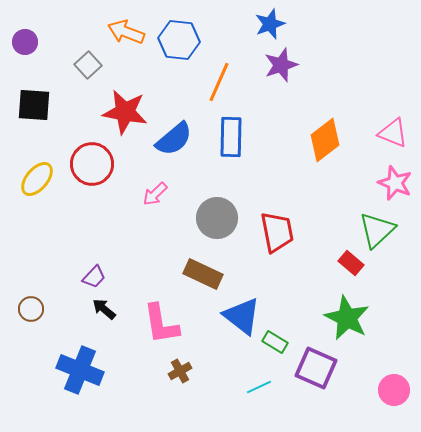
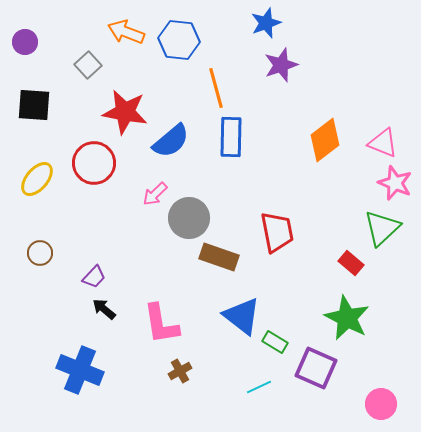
blue star: moved 4 px left, 1 px up
orange line: moved 3 px left, 6 px down; rotated 39 degrees counterclockwise
pink triangle: moved 10 px left, 10 px down
blue semicircle: moved 3 px left, 2 px down
red circle: moved 2 px right, 1 px up
gray circle: moved 28 px left
green triangle: moved 5 px right, 2 px up
brown rectangle: moved 16 px right, 17 px up; rotated 6 degrees counterclockwise
brown circle: moved 9 px right, 56 px up
pink circle: moved 13 px left, 14 px down
